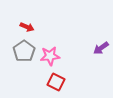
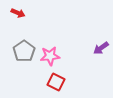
red arrow: moved 9 px left, 14 px up
